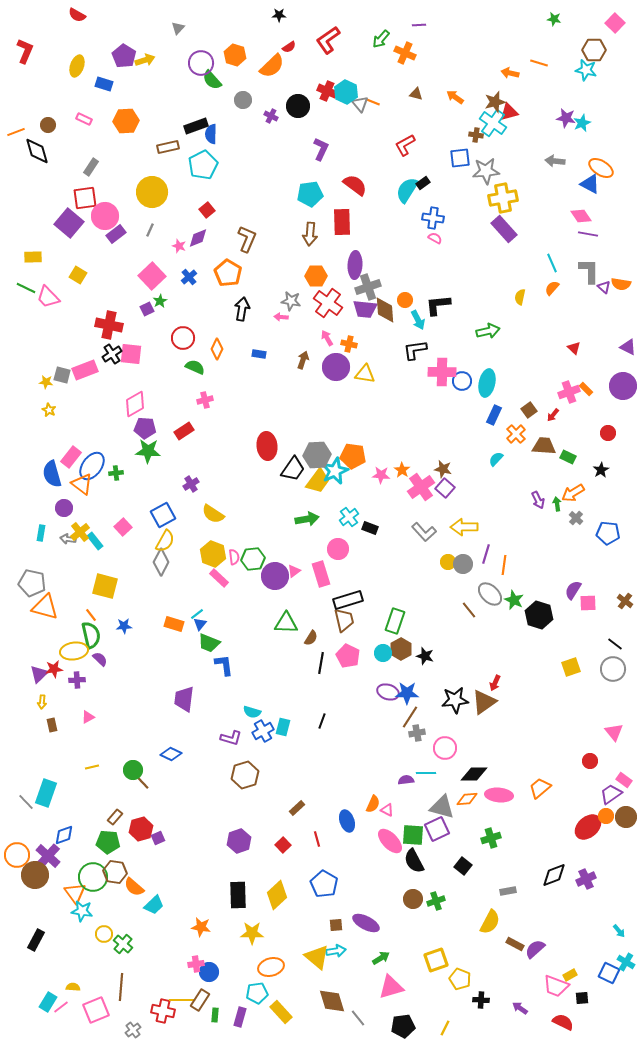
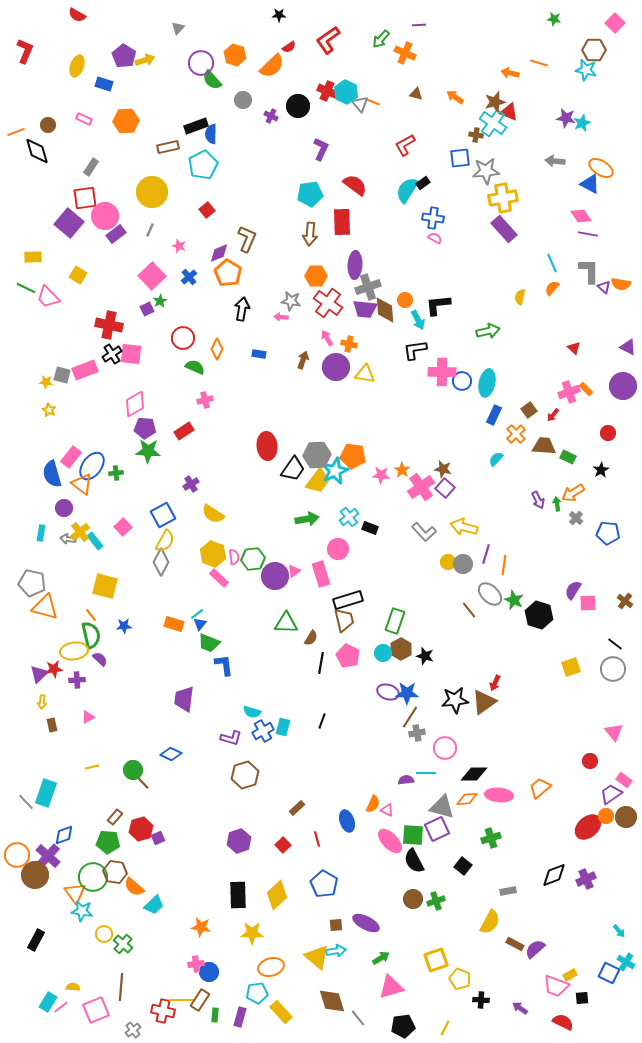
red triangle at (509, 112): rotated 36 degrees clockwise
purple diamond at (198, 238): moved 21 px right, 15 px down
yellow arrow at (464, 527): rotated 16 degrees clockwise
